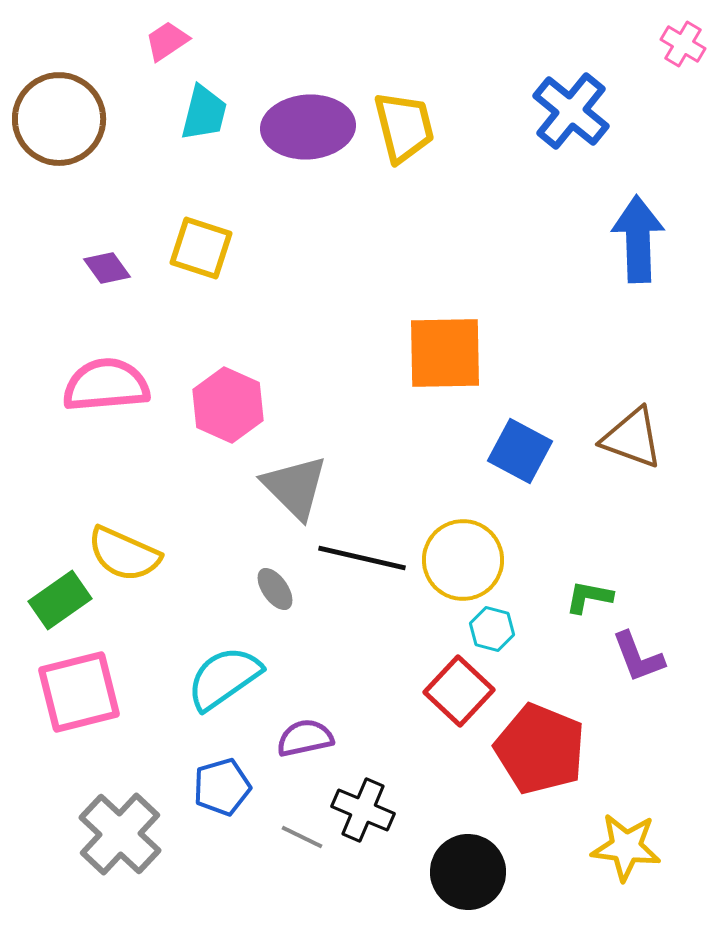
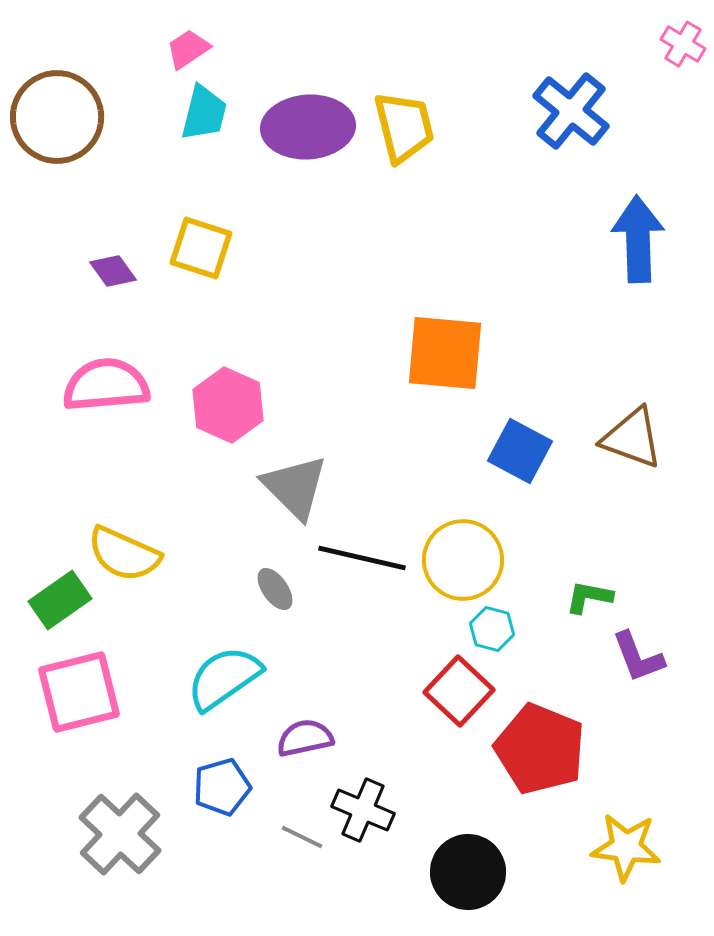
pink trapezoid: moved 21 px right, 8 px down
brown circle: moved 2 px left, 2 px up
purple diamond: moved 6 px right, 3 px down
orange square: rotated 6 degrees clockwise
